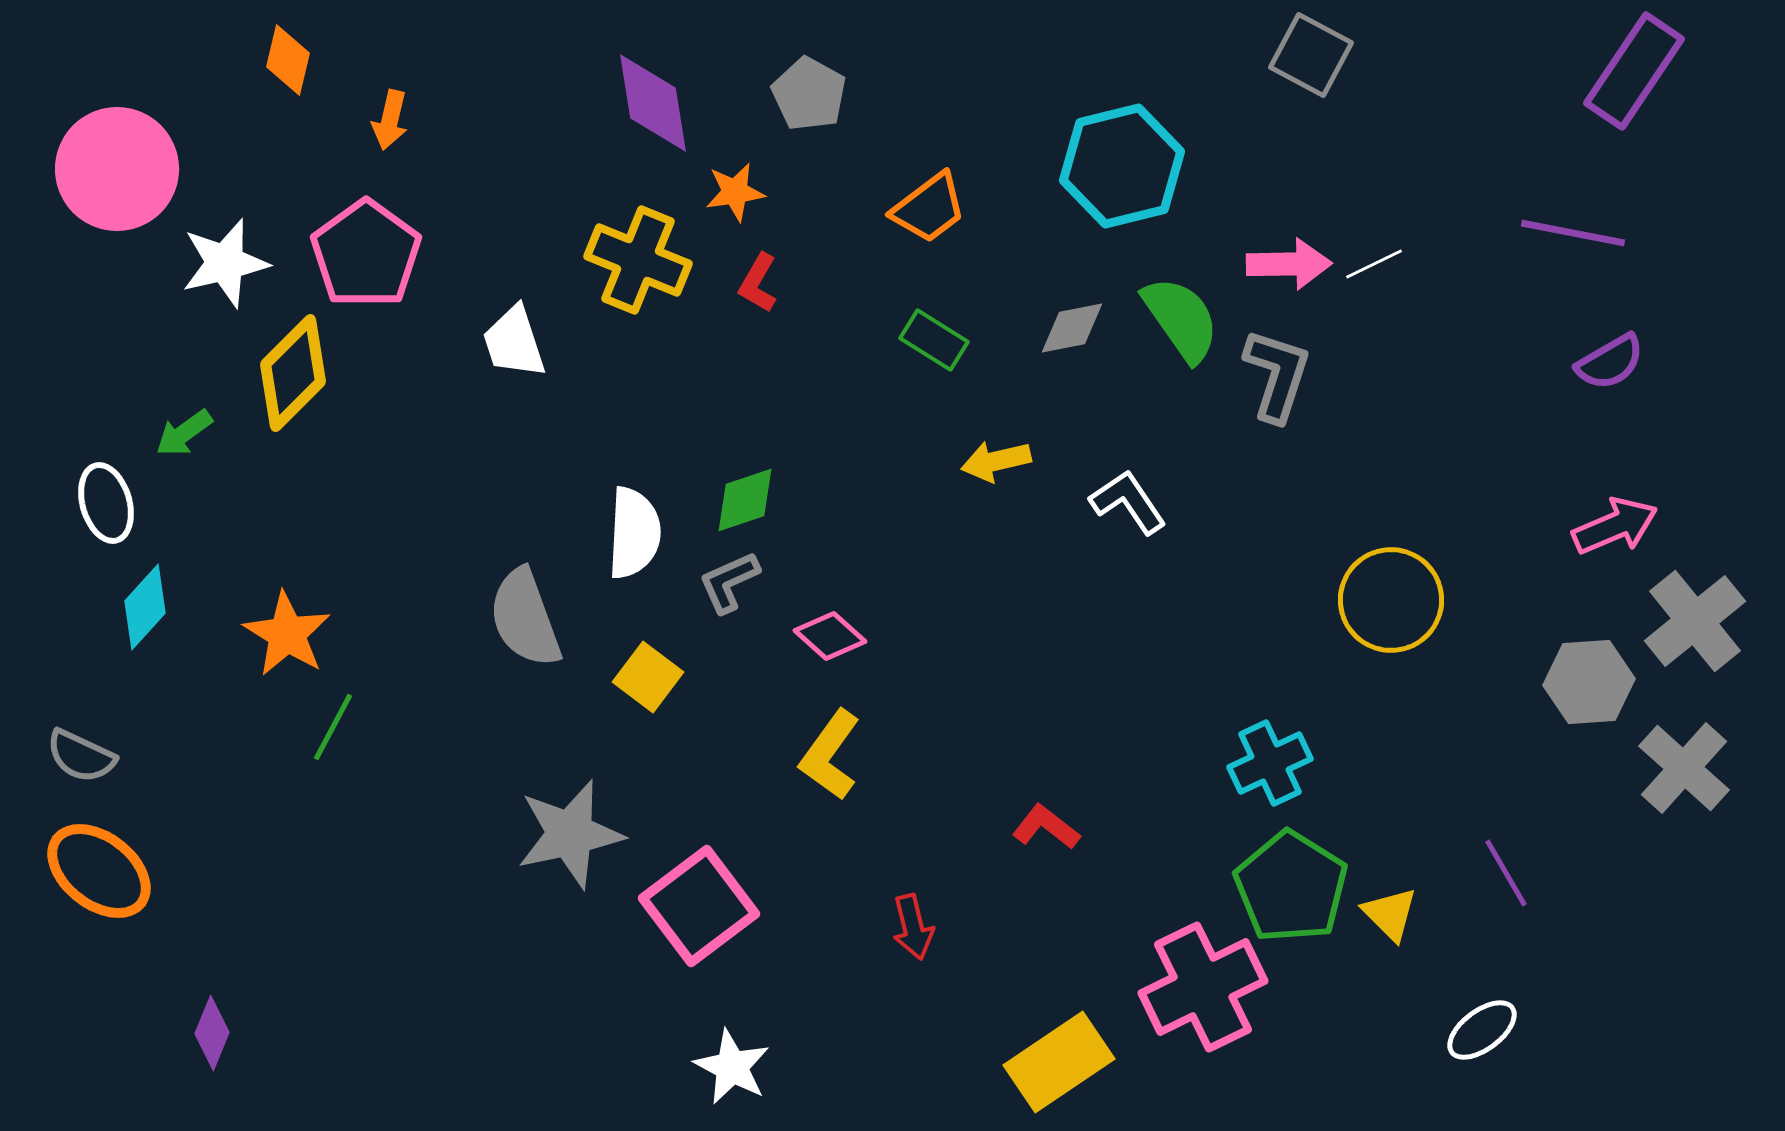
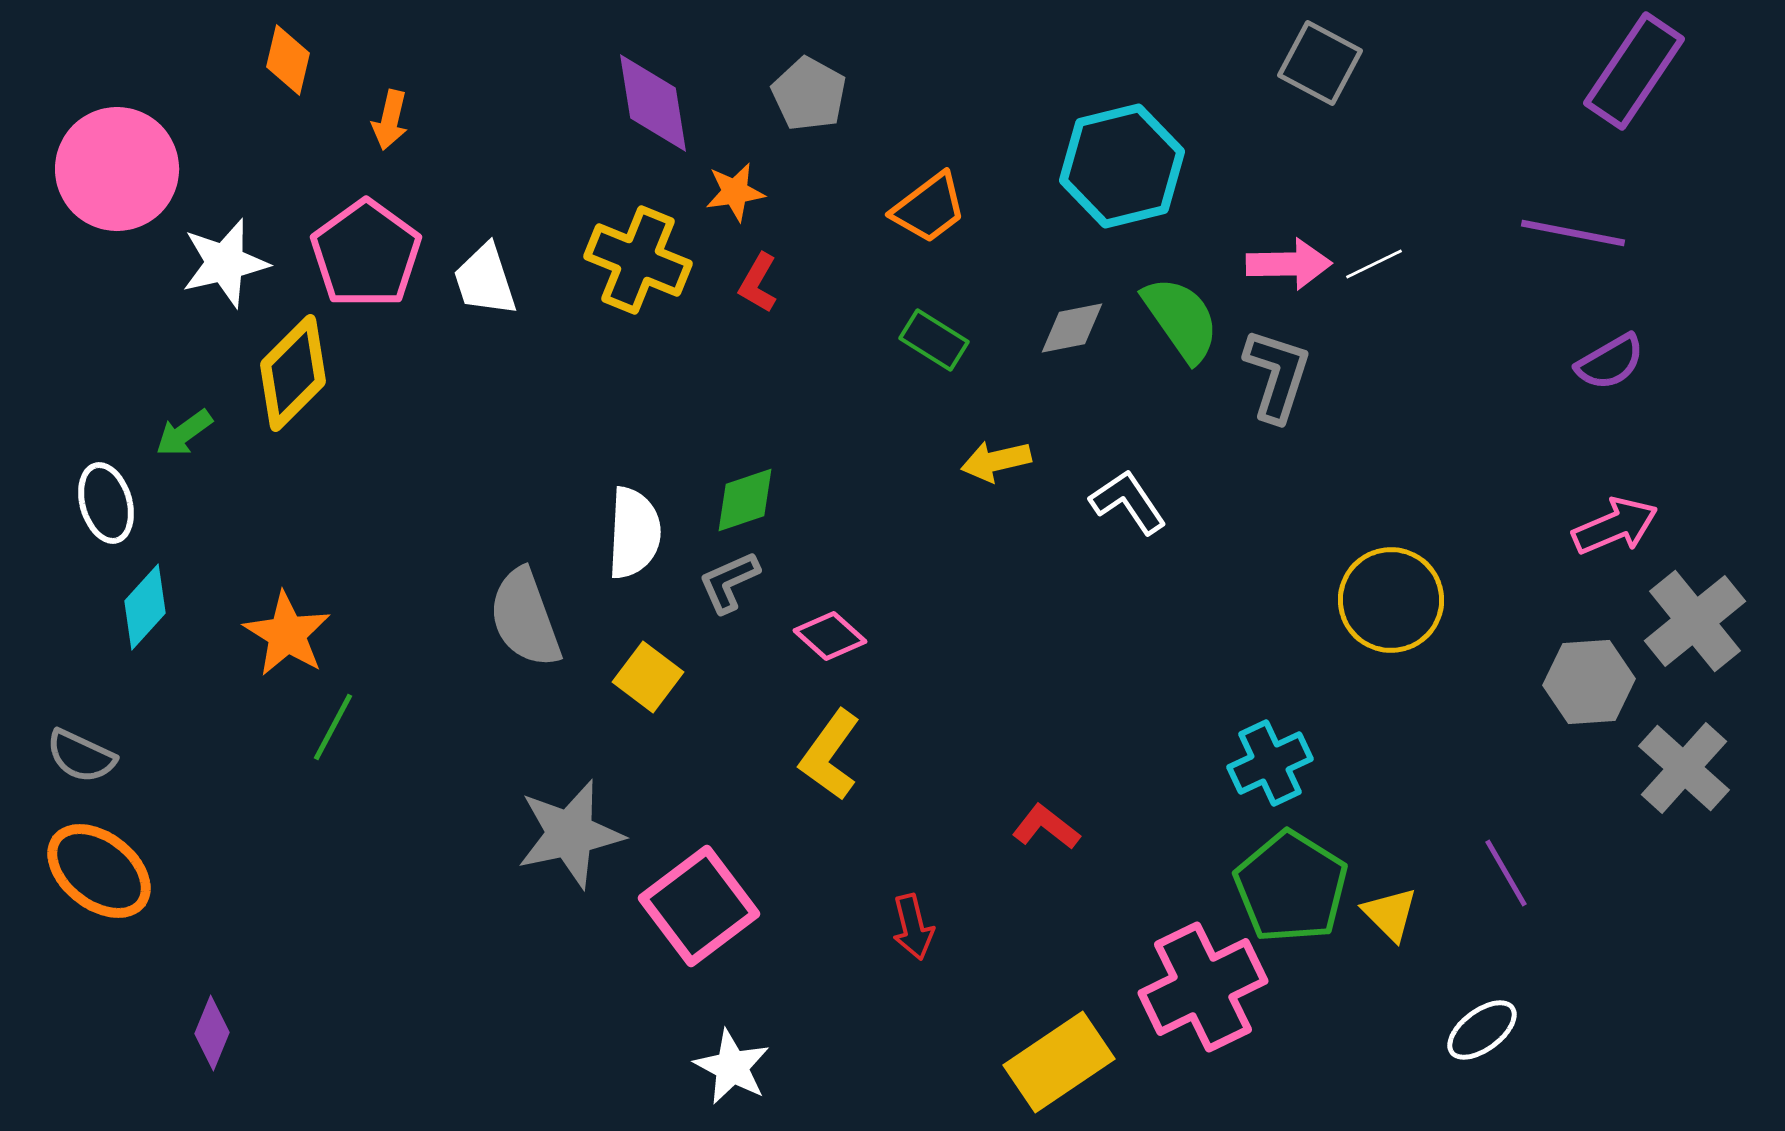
gray square at (1311, 55): moved 9 px right, 8 px down
white trapezoid at (514, 342): moved 29 px left, 62 px up
